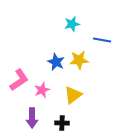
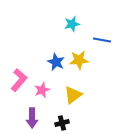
pink L-shape: rotated 15 degrees counterclockwise
black cross: rotated 16 degrees counterclockwise
